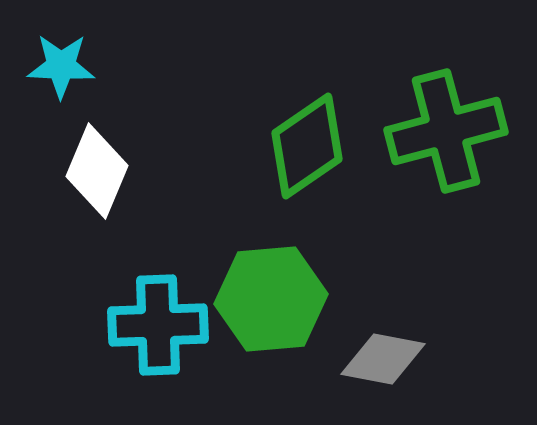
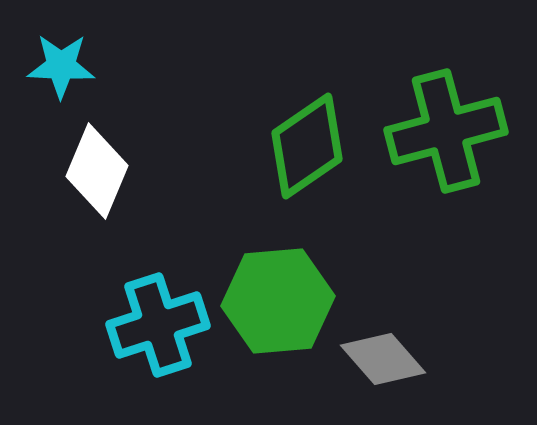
green hexagon: moved 7 px right, 2 px down
cyan cross: rotated 16 degrees counterclockwise
gray diamond: rotated 38 degrees clockwise
